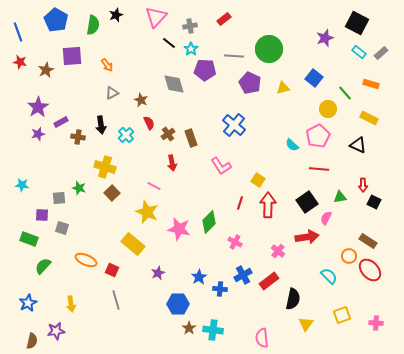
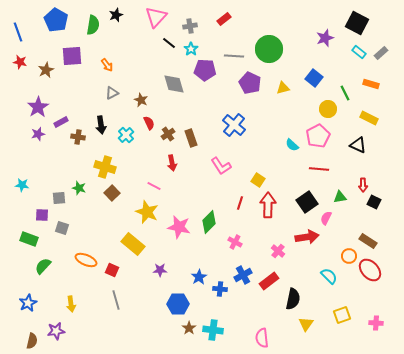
green line at (345, 93): rotated 14 degrees clockwise
pink star at (179, 229): moved 2 px up
purple star at (158, 273): moved 2 px right, 3 px up; rotated 24 degrees clockwise
